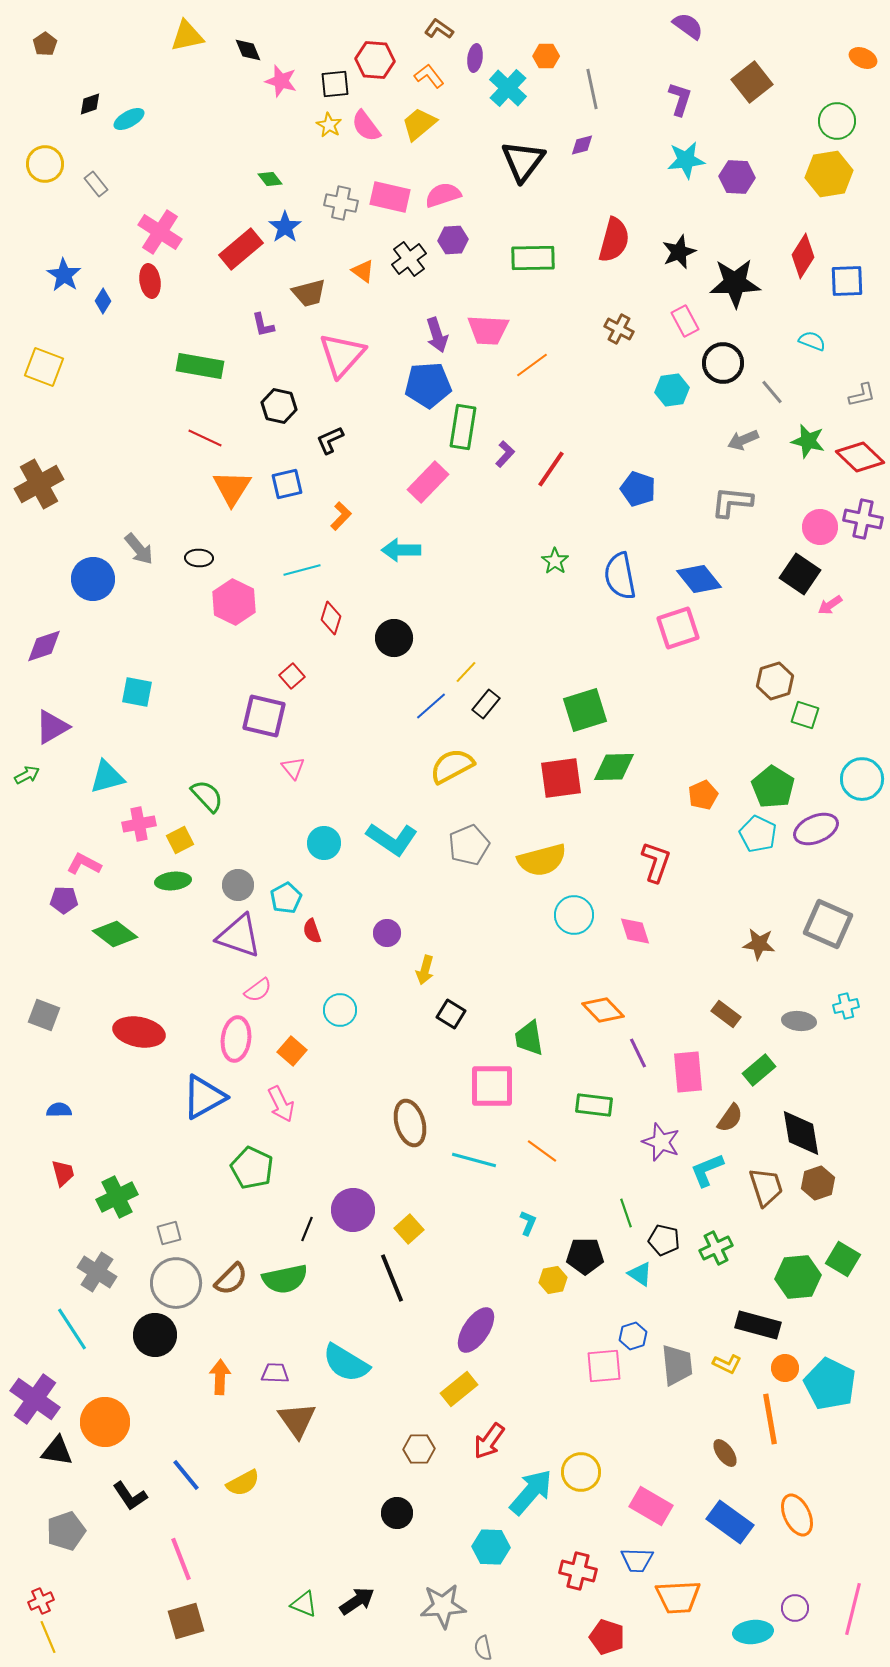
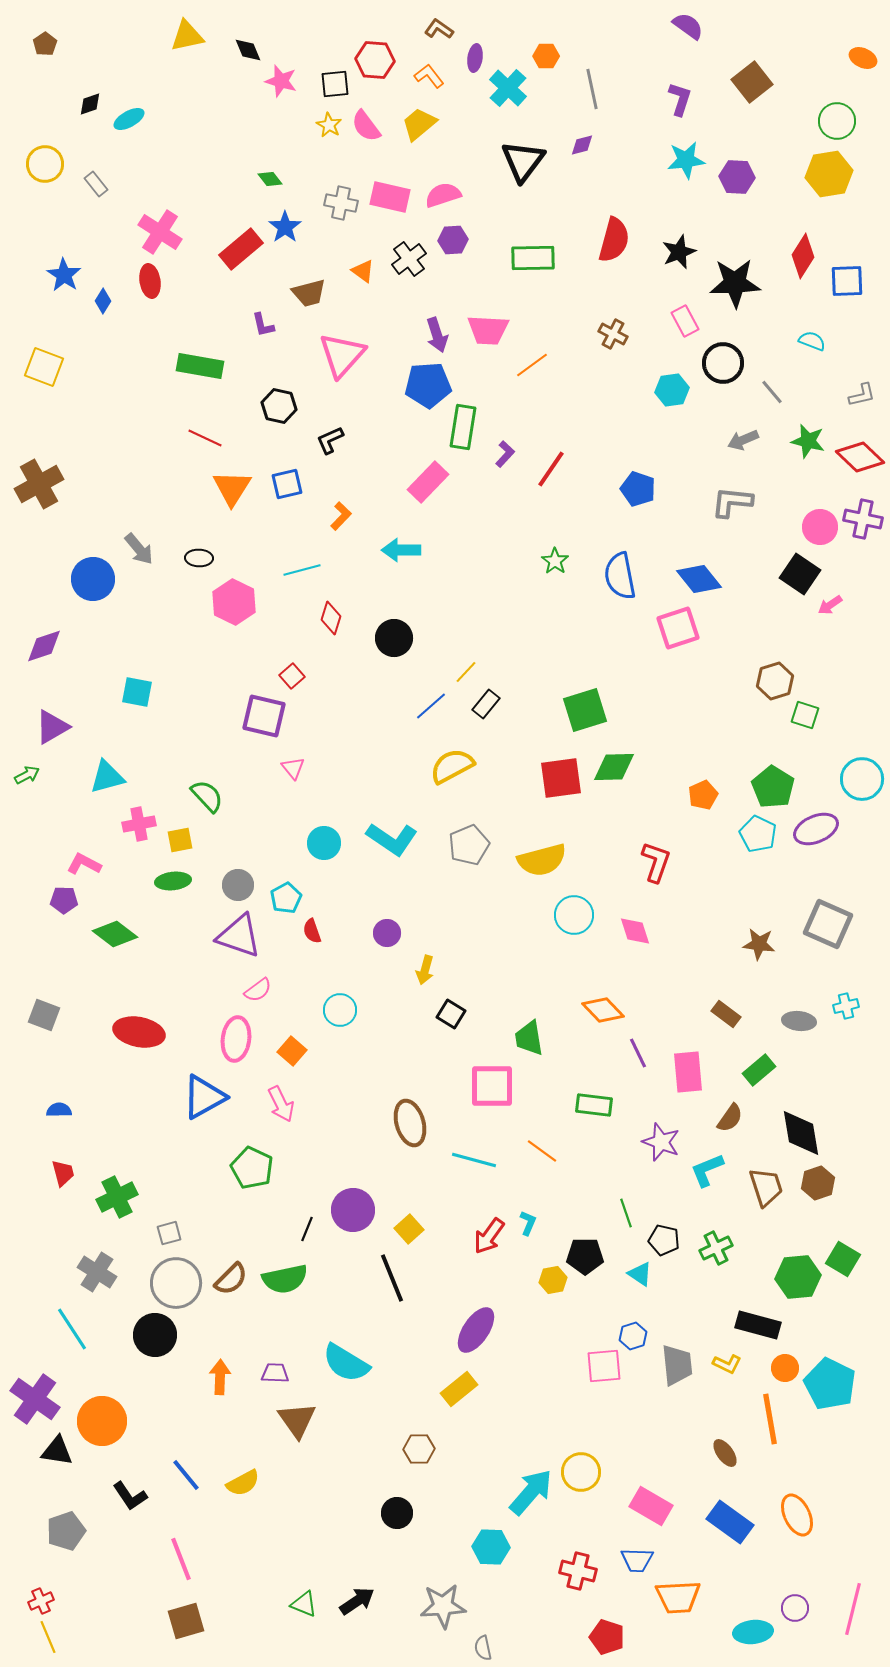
brown cross at (619, 329): moved 6 px left, 5 px down
yellow square at (180, 840): rotated 16 degrees clockwise
orange circle at (105, 1422): moved 3 px left, 1 px up
red arrow at (489, 1441): moved 205 px up
